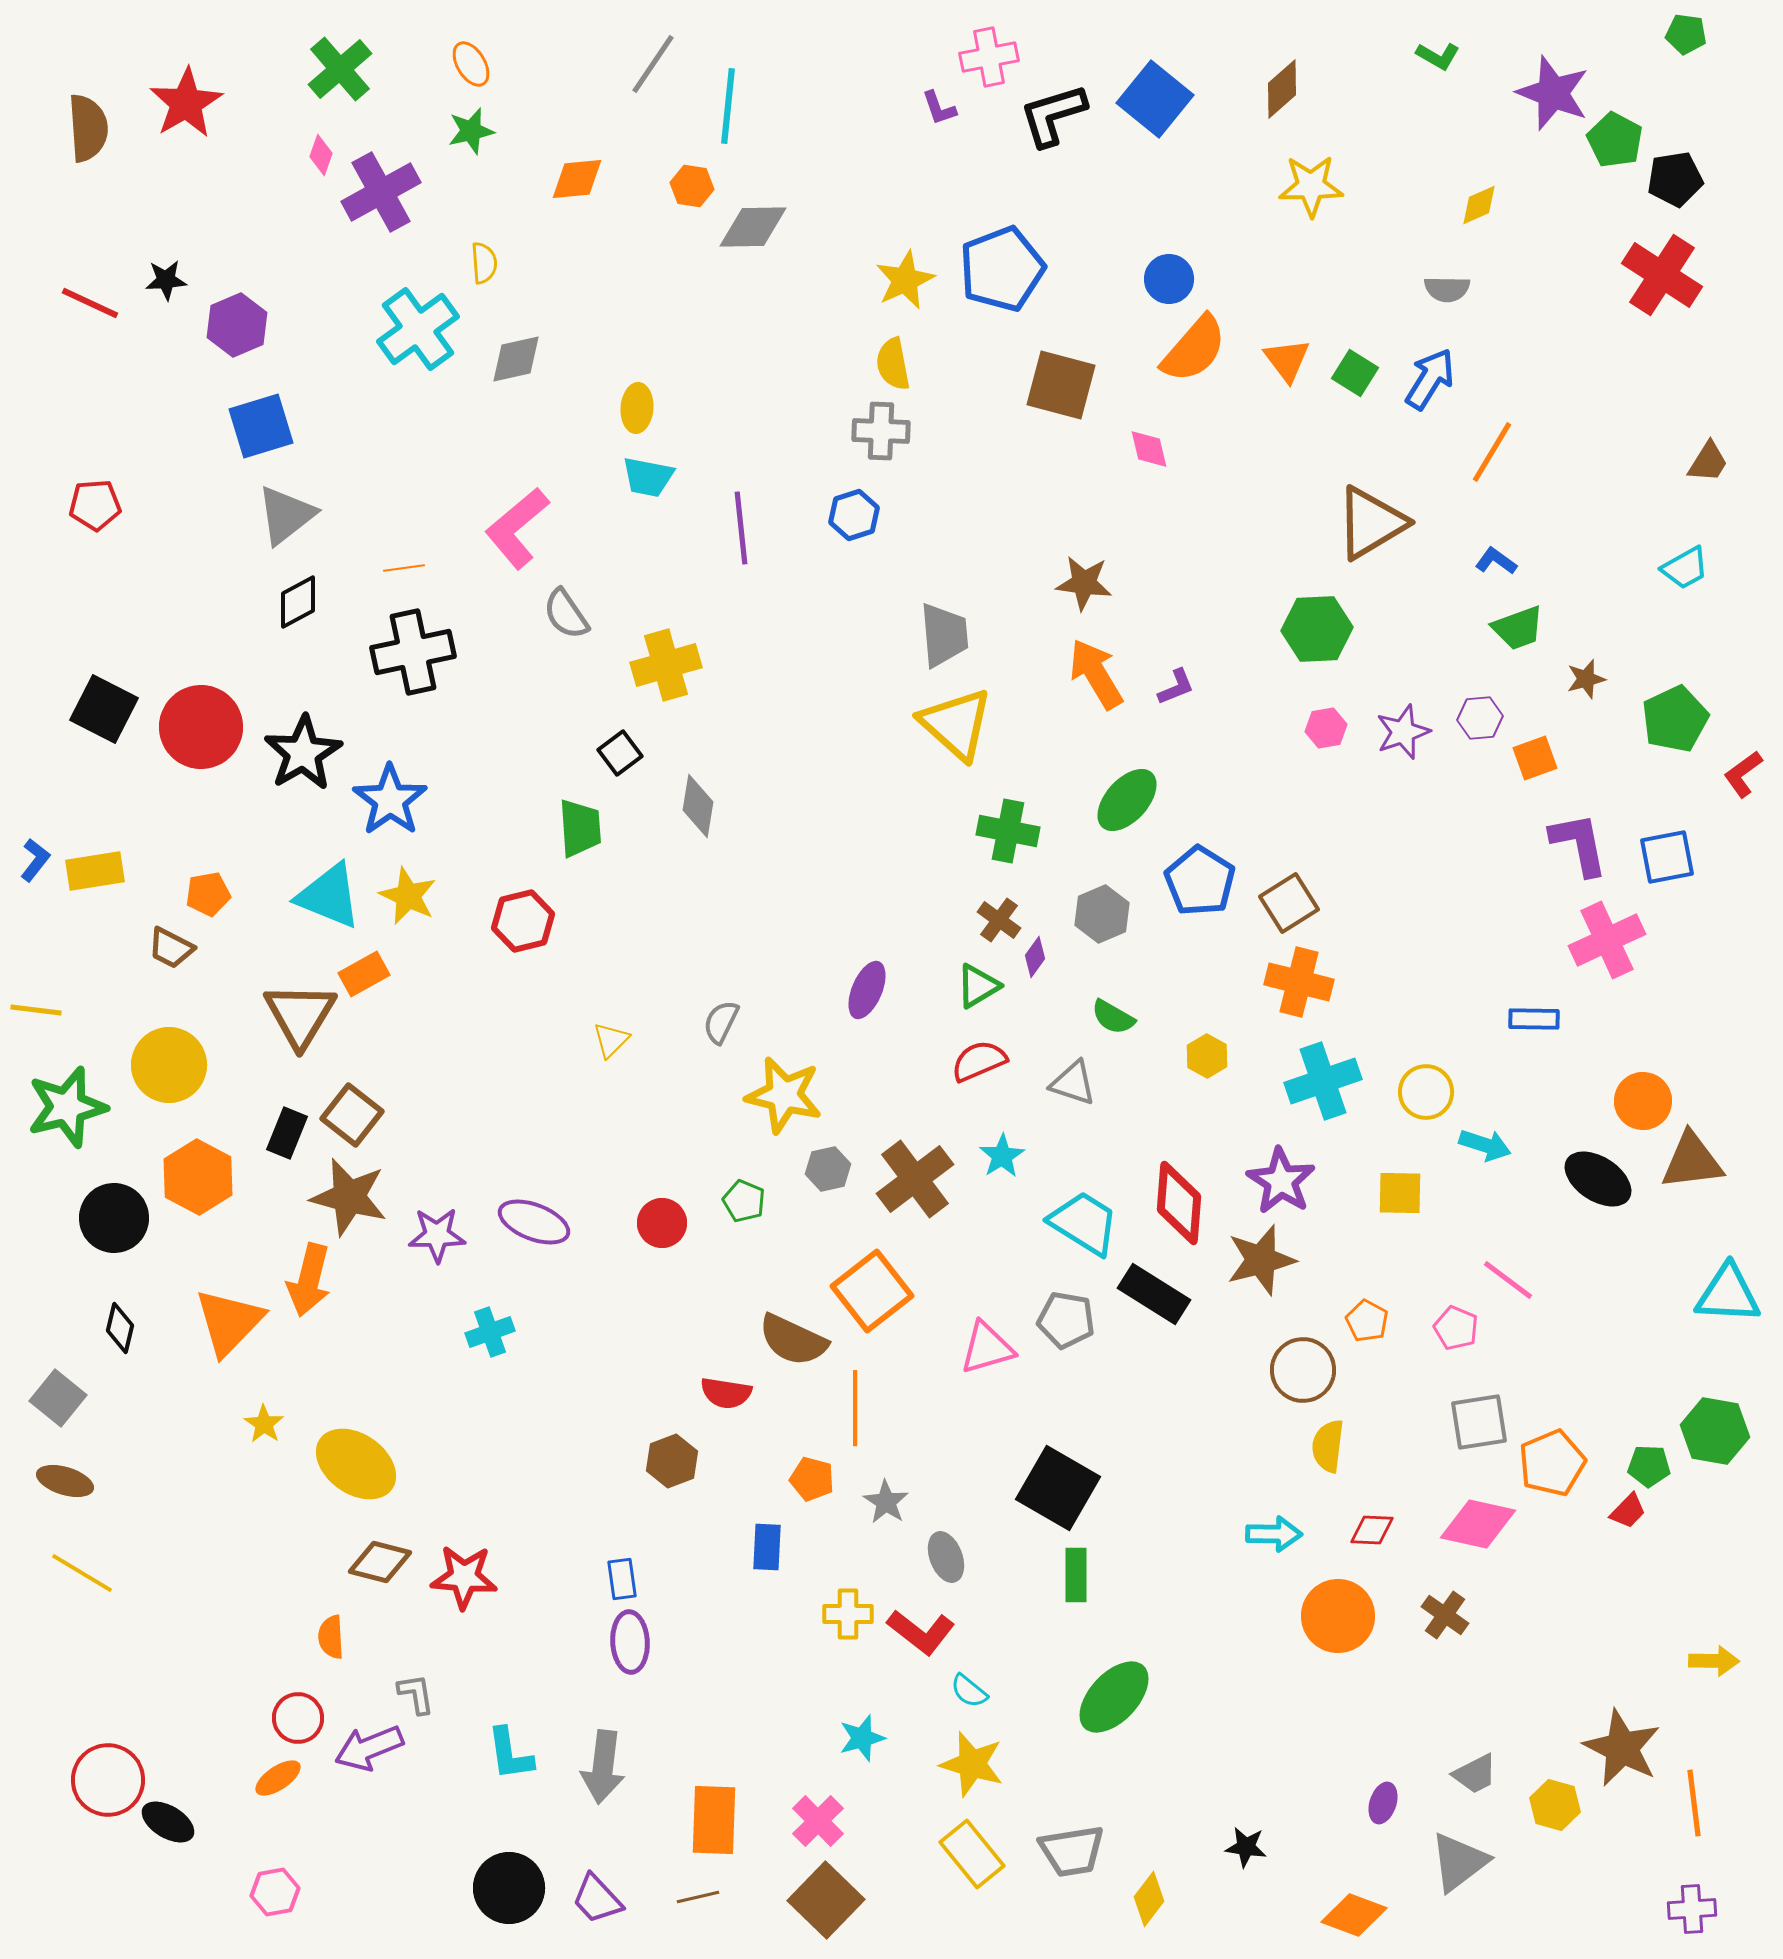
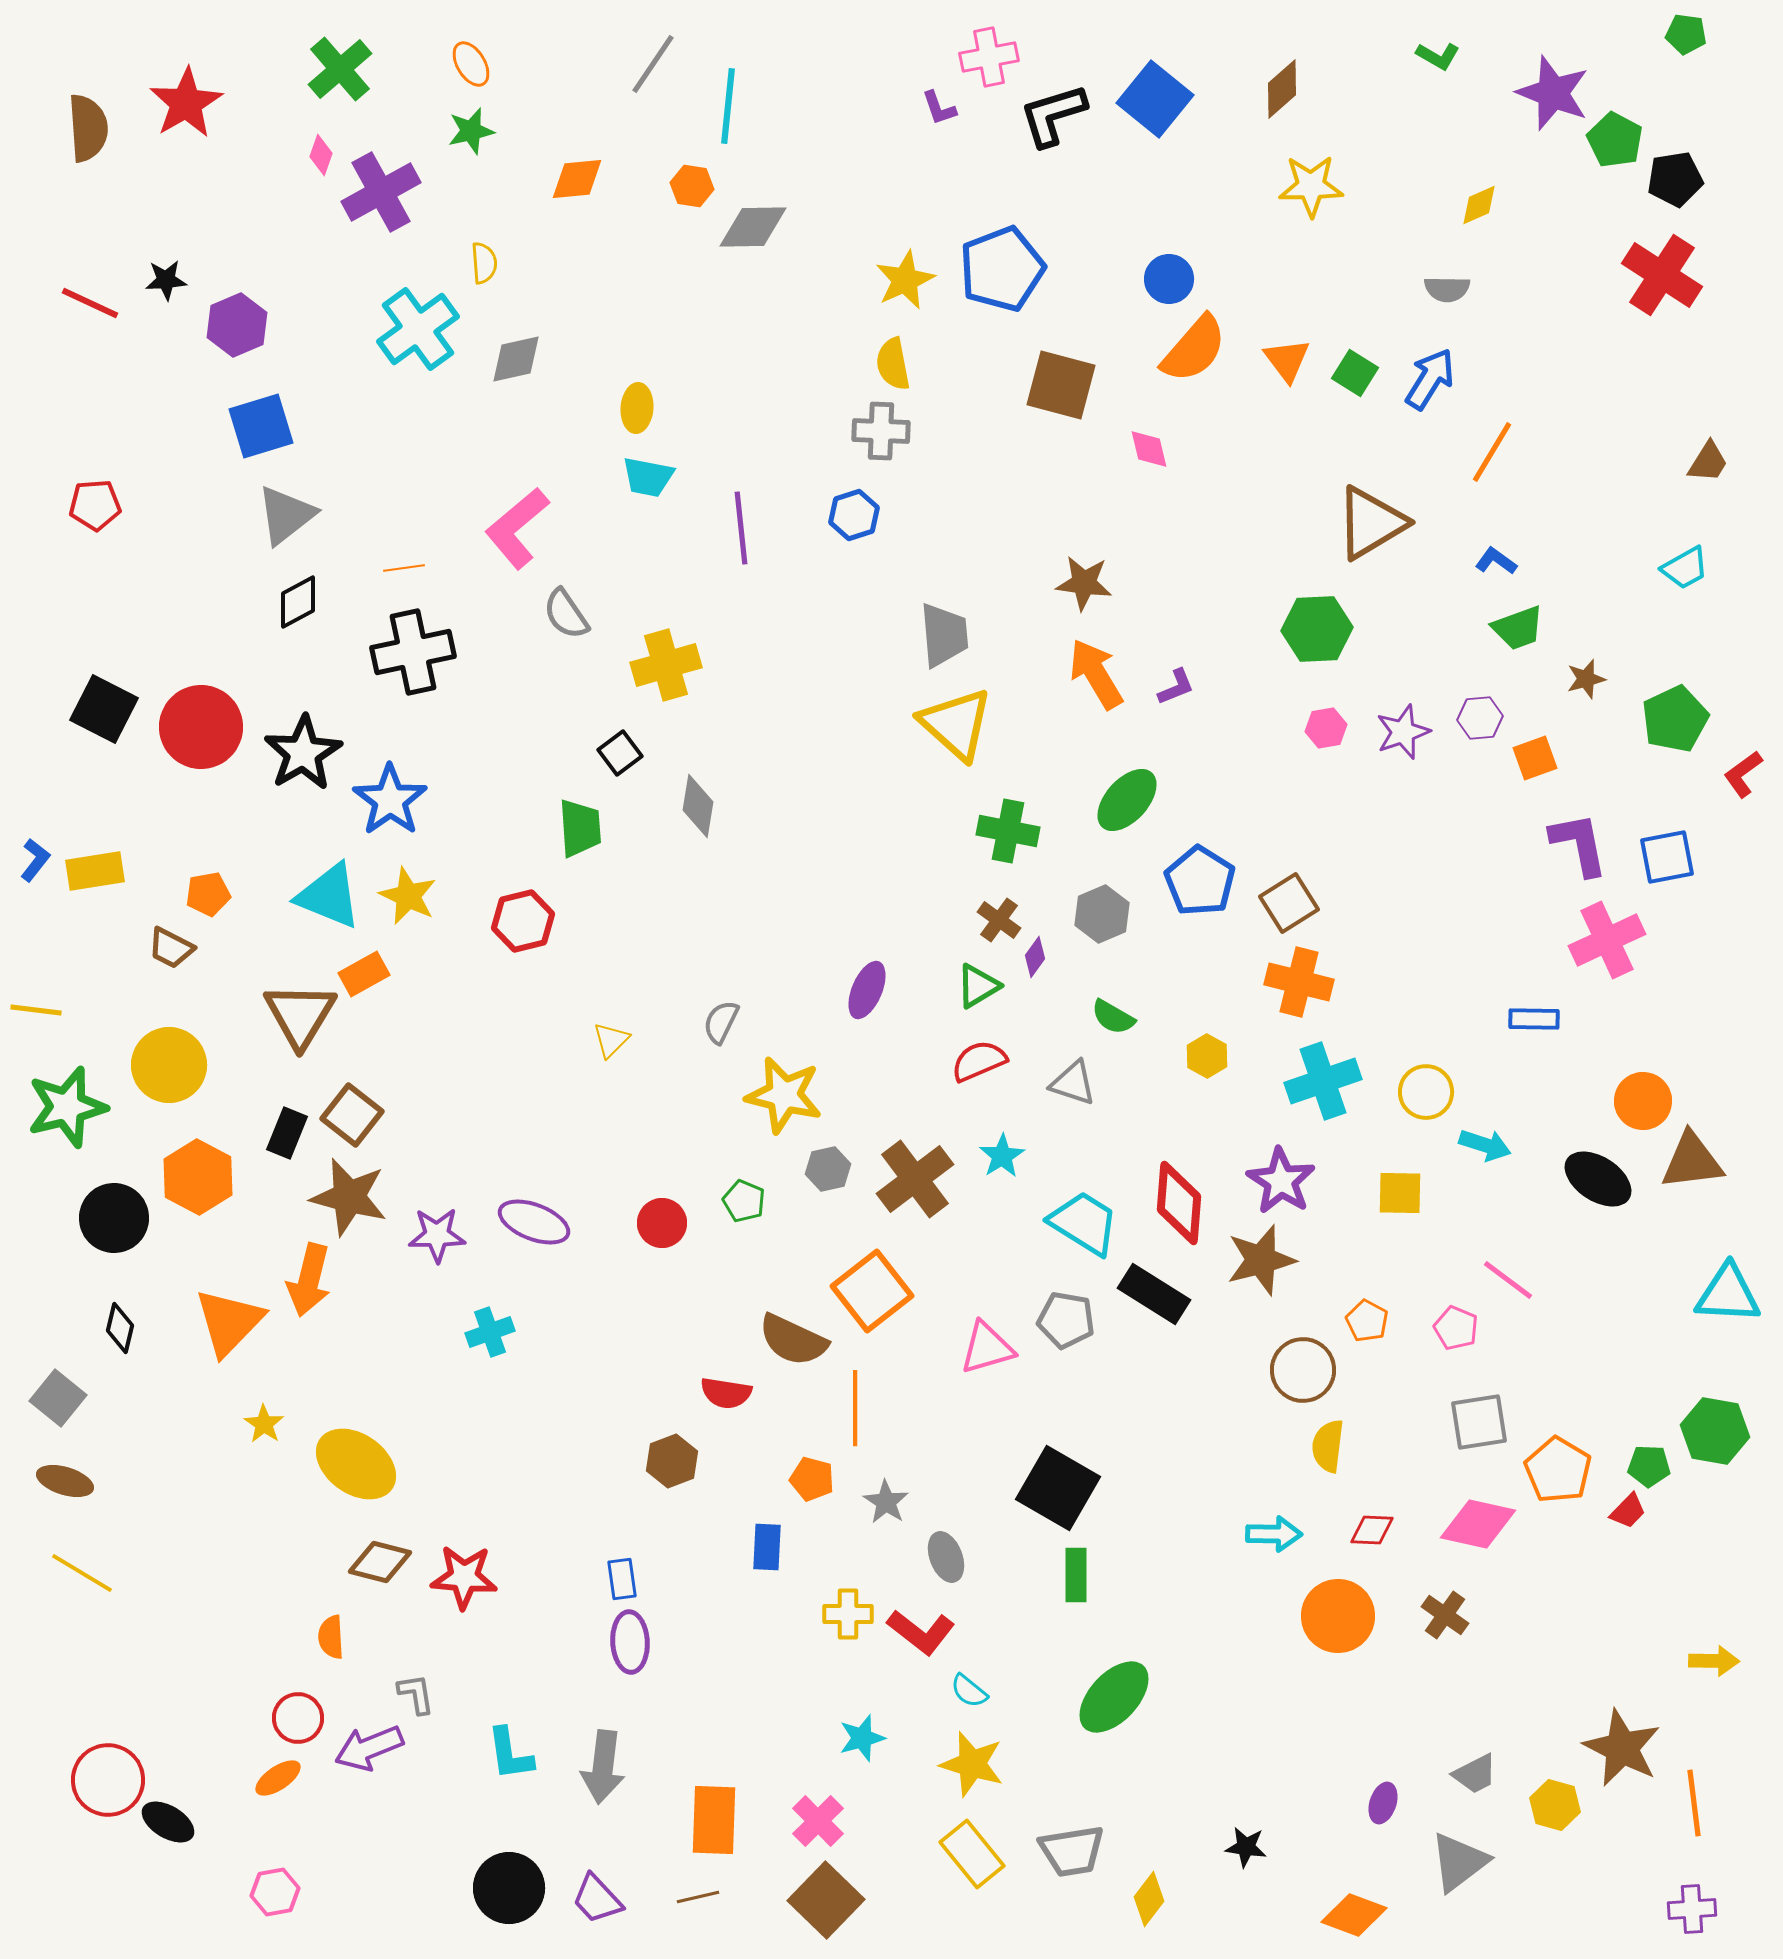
orange pentagon at (1552, 1463): moved 6 px right, 7 px down; rotated 18 degrees counterclockwise
